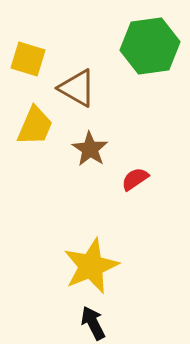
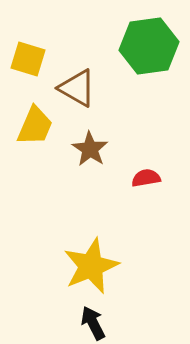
green hexagon: moved 1 px left
red semicircle: moved 11 px right, 1 px up; rotated 24 degrees clockwise
